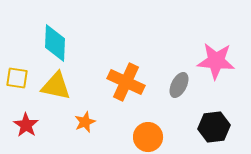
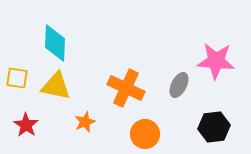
orange cross: moved 6 px down
orange circle: moved 3 px left, 3 px up
